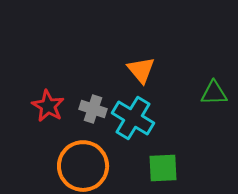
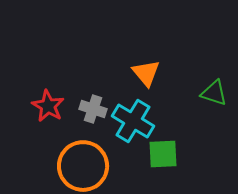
orange triangle: moved 5 px right, 3 px down
green triangle: rotated 20 degrees clockwise
cyan cross: moved 3 px down
green square: moved 14 px up
